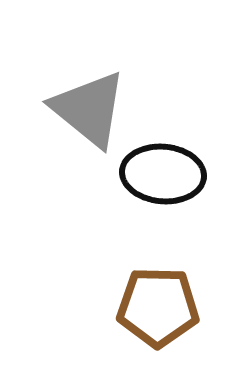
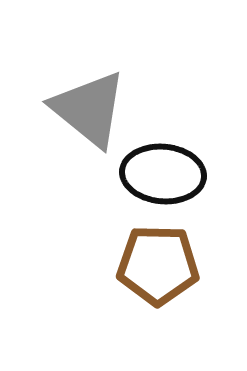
brown pentagon: moved 42 px up
